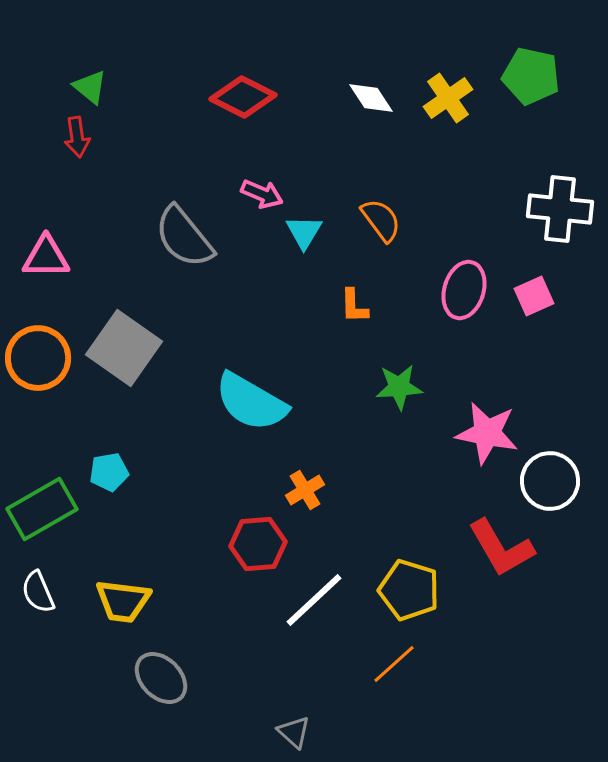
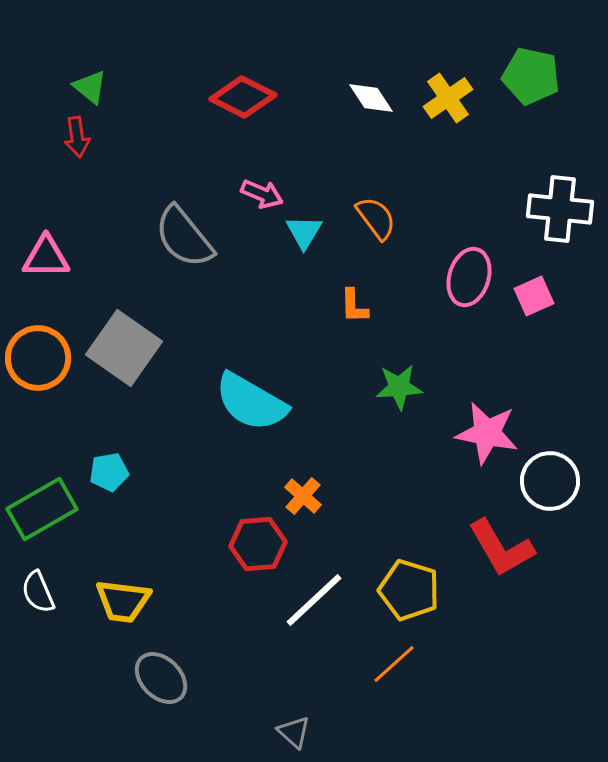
orange semicircle: moved 5 px left, 2 px up
pink ellipse: moved 5 px right, 13 px up
orange cross: moved 2 px left, 6 px down; rotated 18 degrees counterclockwise
